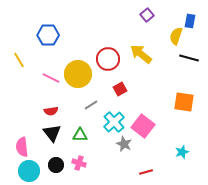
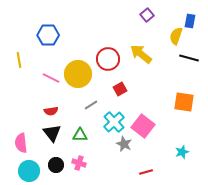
yellow line: rotated 21 degrees clockwise
pink semicircle: moved 1 px left, 4 px up
